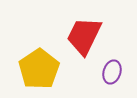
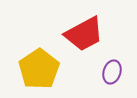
red trapezoid: moved 2 px up; rotated 144 degrees counterclockwise
